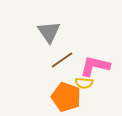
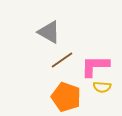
gray triangle: rotated 25 degrees counterclockwise
pink L-shape: rotated 12 degrees counterclockwise
yellow semicircle: moved 18 px right, 4 px down
